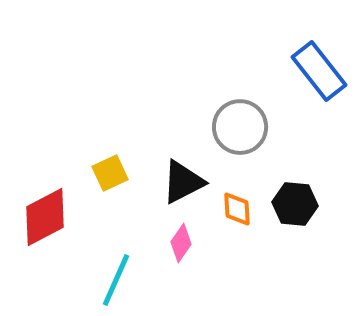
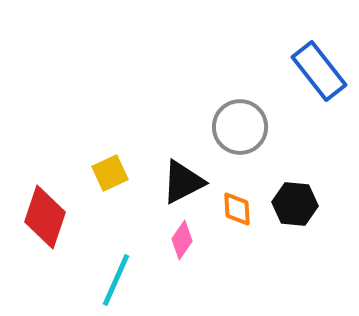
red diamond: rotated 44 degrees counterclockwise
pink diamond: moved 1 px right, 3 px up
